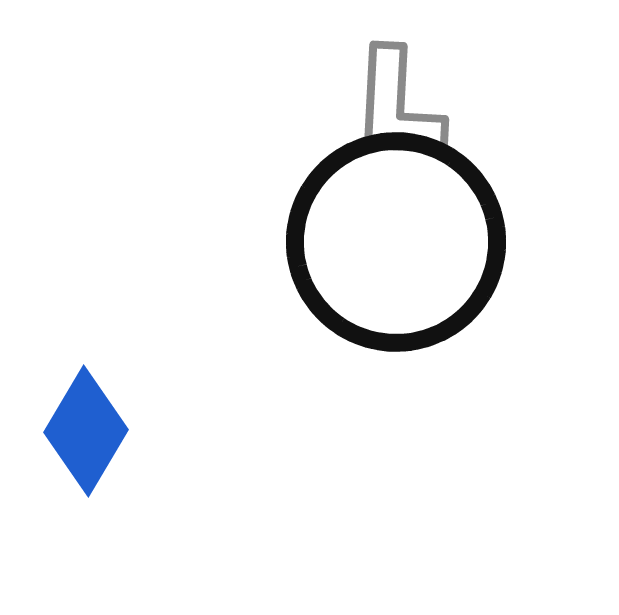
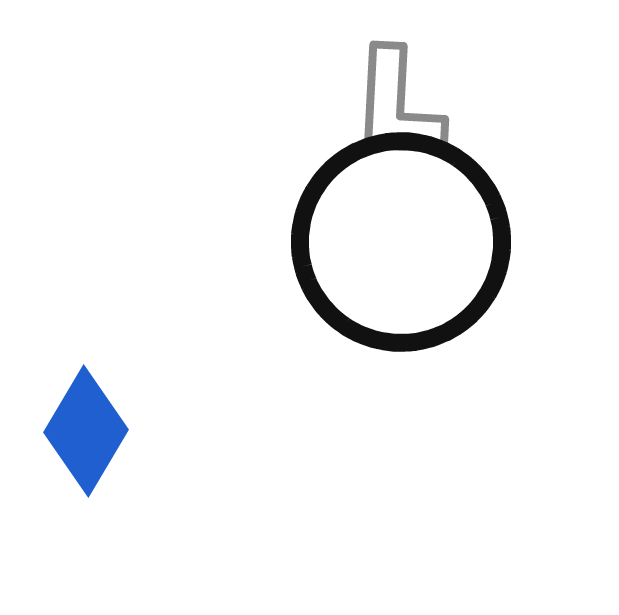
black circle: moved 5 px right
